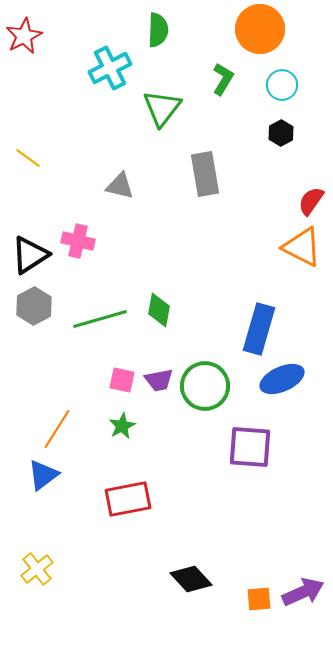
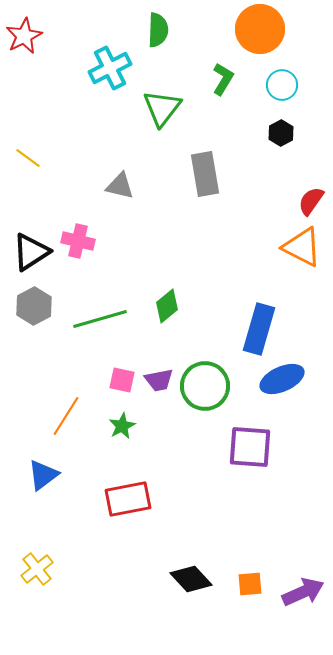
black triangle: moved 1 px right, 3 px up
green diamond: moved 8 px right, 4 px up; rotated 40 degrees clockwise
orange line: moved 9 px right, 13 px up
orange square: moved 9 px left, 15 px up
